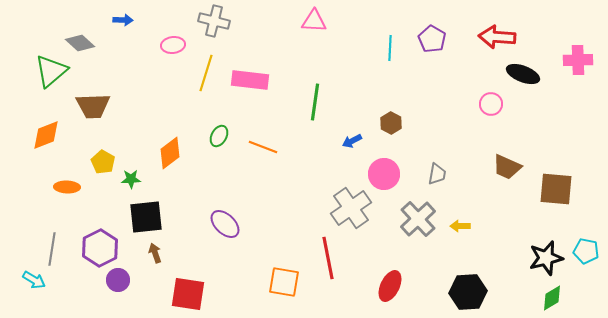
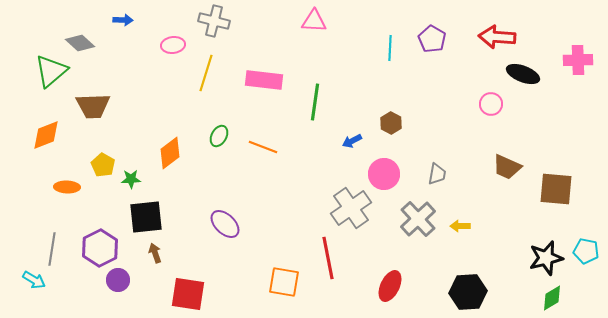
pink rectangle at (250, 80): moved 14 px right
yellow pentagon at (103, 162): moved 3 px down
